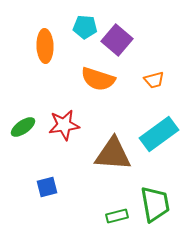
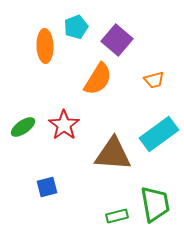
cyan pentagon: moved 9 px left; rotated 25 degrees counterclockwise
orange semicircle: rotated 76 degrees counterclockwise
red star: rotated 28 degrees counterclockwise
